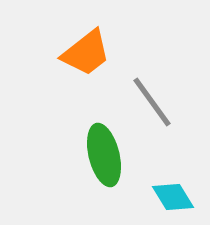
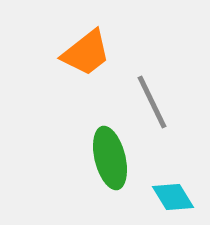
gray line: rotated 10 degrees clockwise
green ellipse: moved 6 px right, 3 px down
